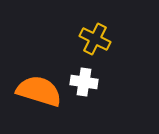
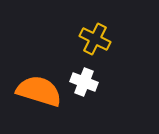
white cross: rotated 12 degrees clockwise
